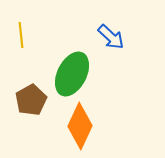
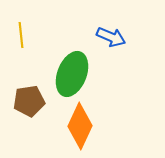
blue arrow: rotated 20 degrees counterclockwise
green ellipse: rotated 6 degrees counterclockwise
brown pentagon: moved 2 px left, 1 px down; rotated 20 degrees clockwise
